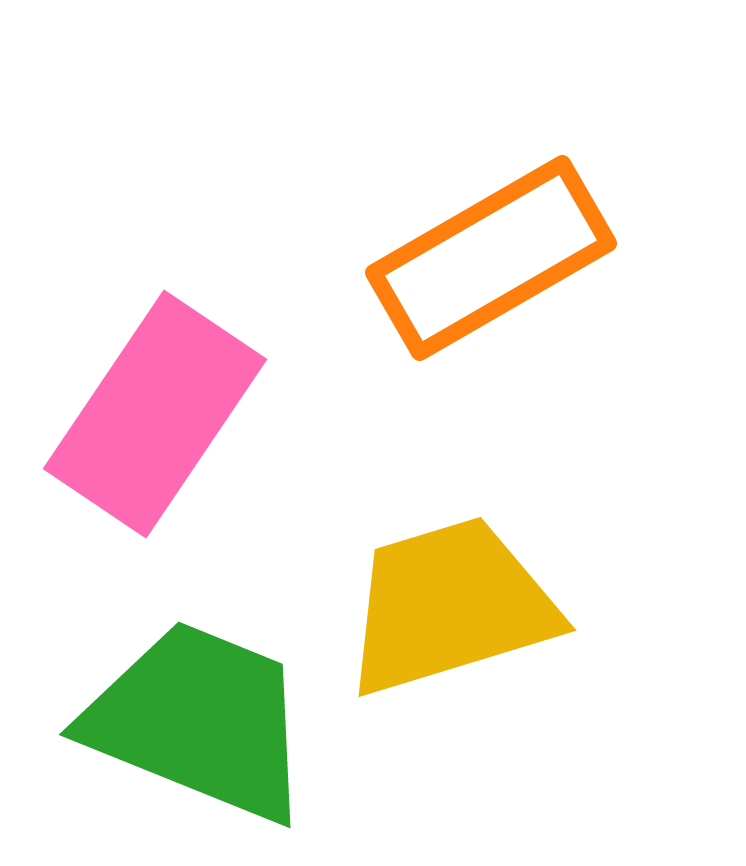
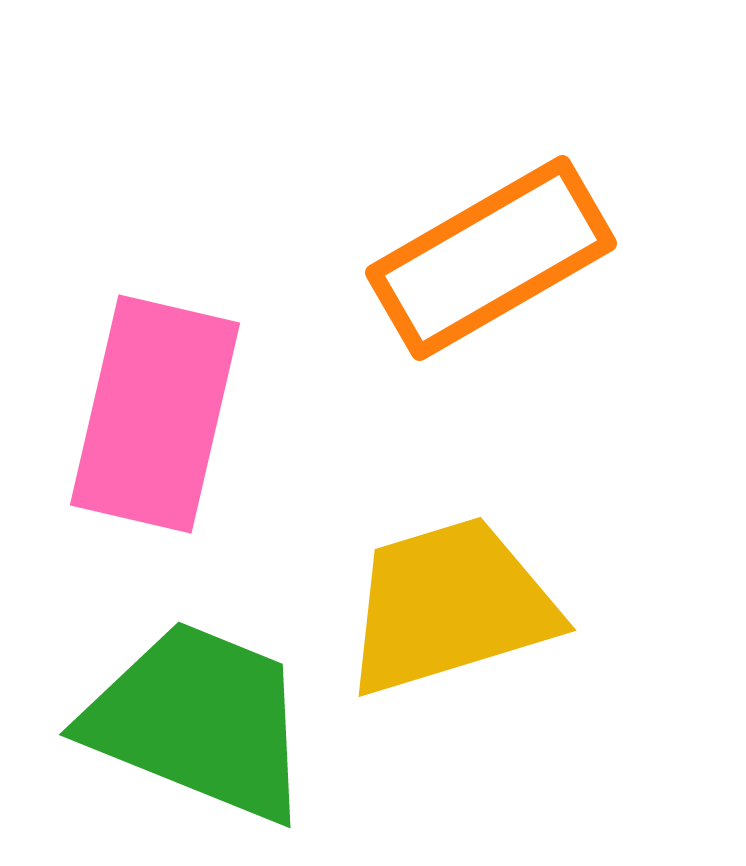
pink rectangle: rotated 21 degrees counterclockwise
